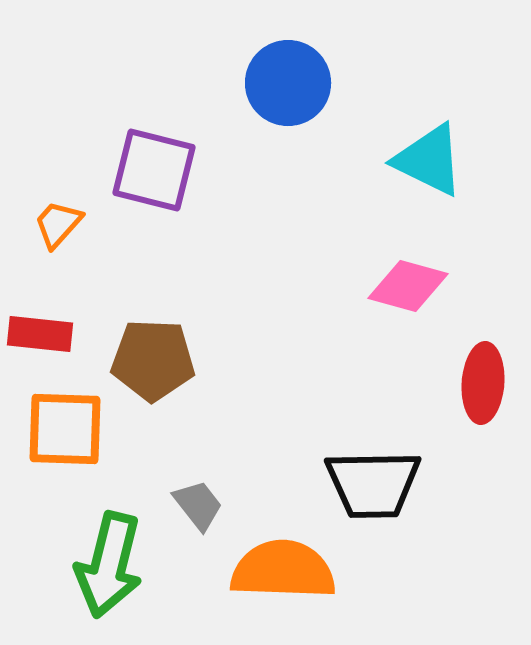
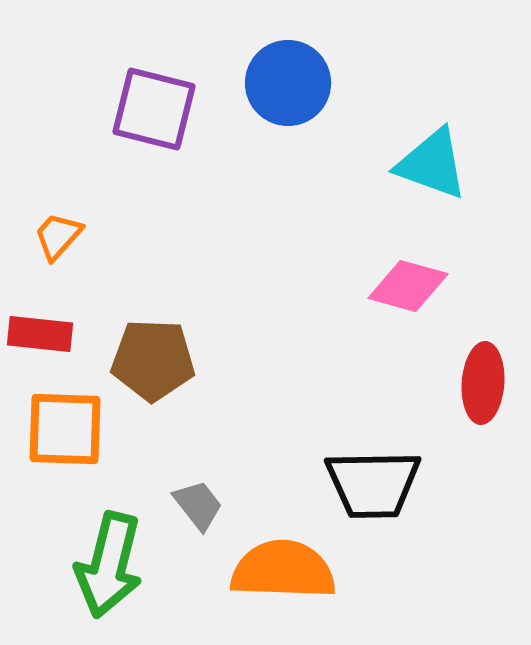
cyan triangle: moved 3 px right, 4 px down; rotated 6 degrees counterclockwise
purple square: moved 61 px up
orange trapezoid: moved 12 px down
